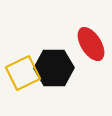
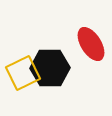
black hexagon: moved 4 px left
